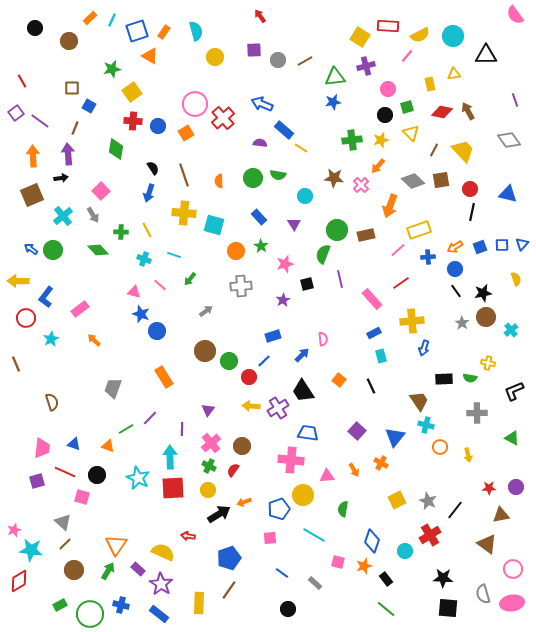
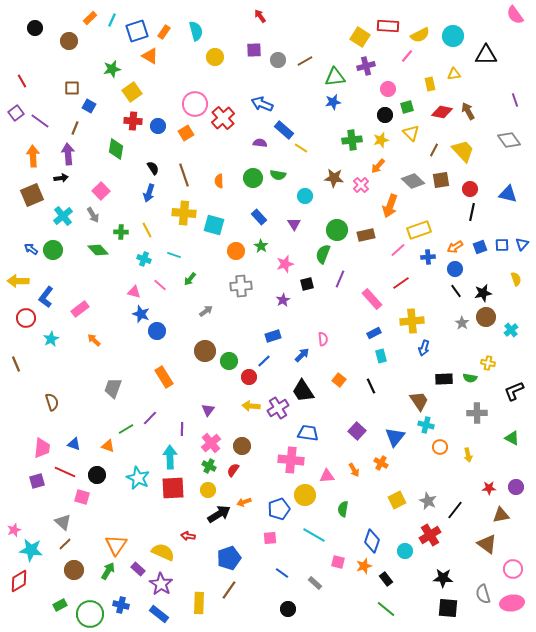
purple line at (340, 279): rotated 36 degrees clockwise
yellow circle at (303, 495): moved 2 px right
